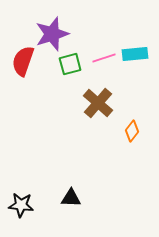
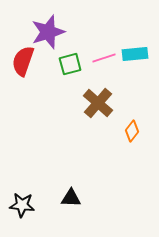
purple star: moved 4 px left, 2 px up
black star: moved 1 px right
